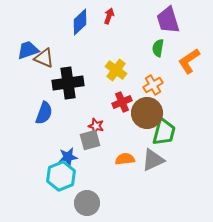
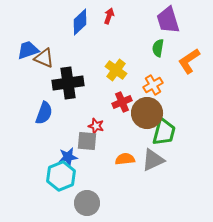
gray square: moved 3 px left, 1 px down; rotated 20 degrees clockwise
